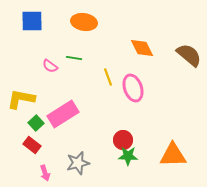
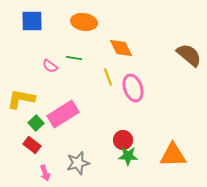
orange diamond: moved 21 px left
